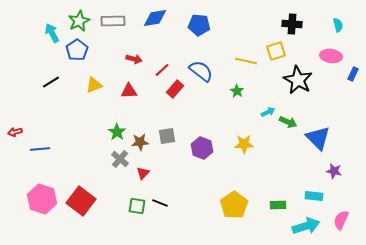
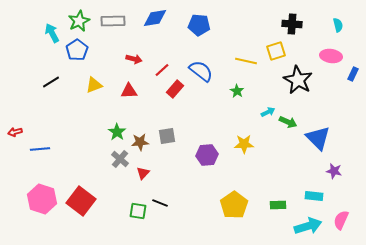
purple hexagon at (202, 148): moved 5 px right, 7 px down; rotated 25 degrees counterclockwise
green square at (137, 206): moved 1 px right, 5 px down
cyan arrow at (306, 226): moved 2 px right
